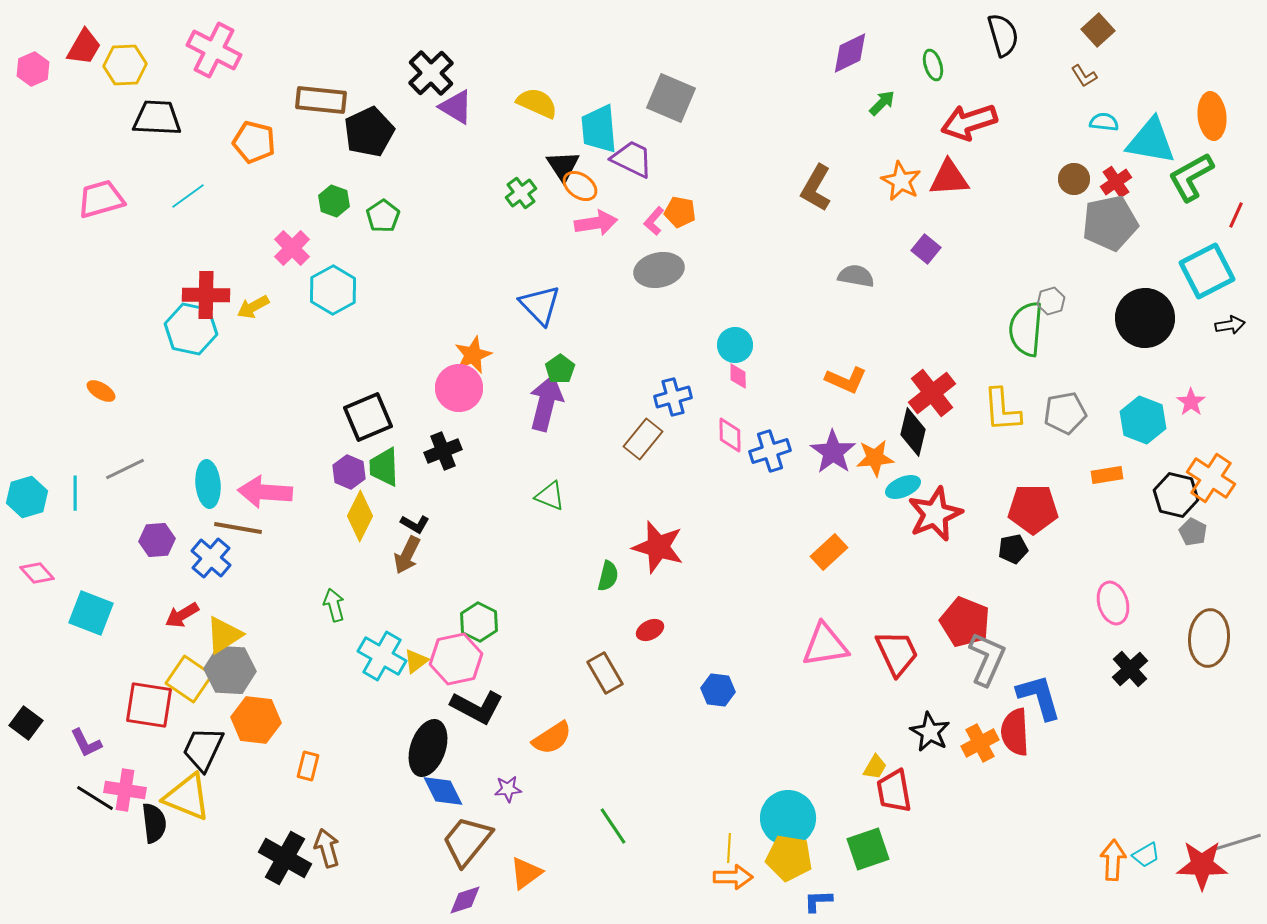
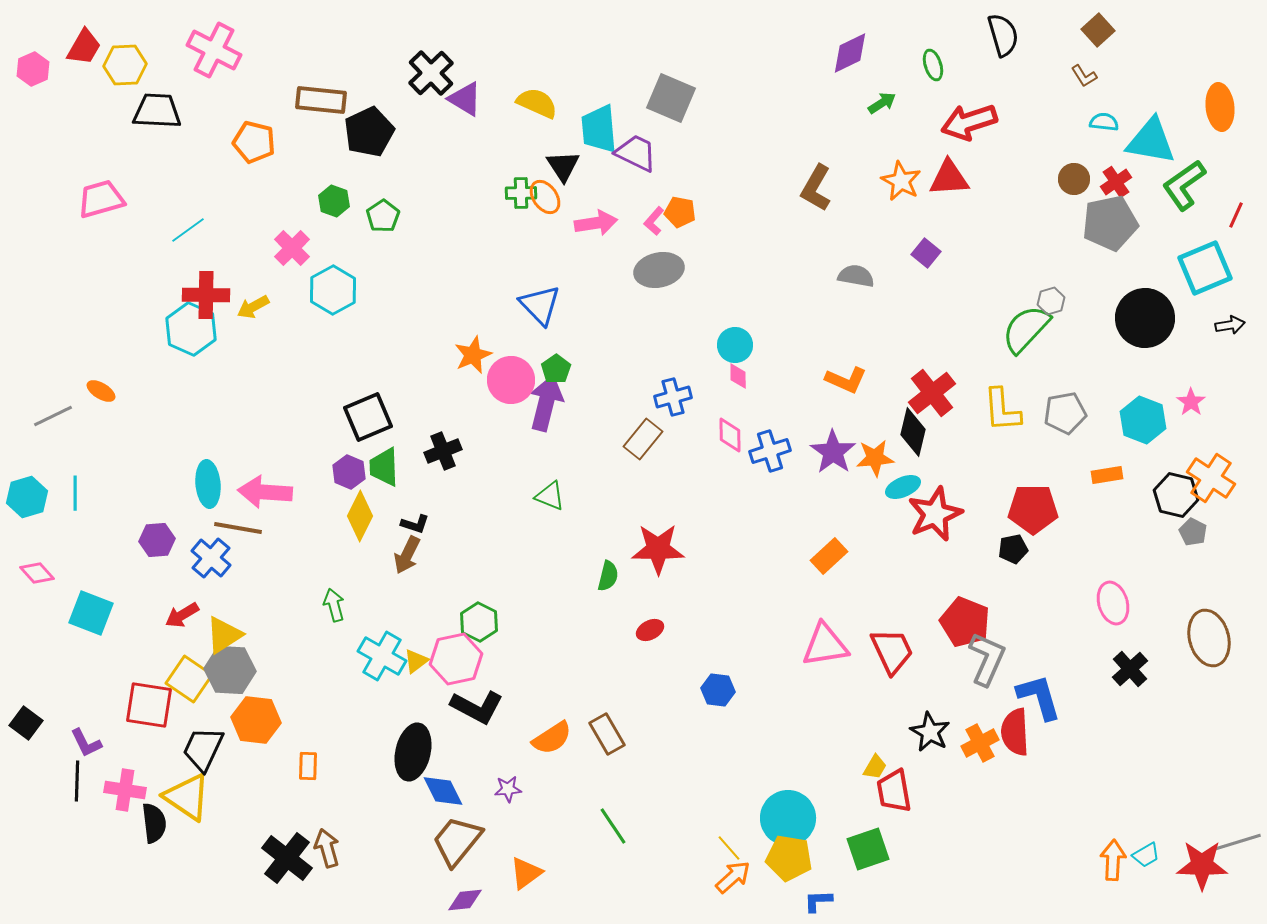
green arrow at (882, 103): rotated 12 degrees clockwise
purple triangle at (456, 107): moved 9 px right, 8 px up
orange ellipse at (1212, 116): moved 8 px right, 9 px up
black trapezoid at (157, 118): moved 7 px up
purple trapezoid at (632, 159): moved 4 px right, 6 px up
green L-shape at (1191, 177): moved 7 px left, 8 px down; rotated 6 degrees counterclockwise
orange ellipse at (580, 186): moved 35 px left, 11 px down; rotated 20 degrees clockwise
green cross at (521, 193): rotated 36 degrees clockwise
cyan line at (188, 196): moved 34 px down
purple square at (926, 249): moved 4 px down
cyan square at (1207, 271): moved 2 px left, 3 px up; rotated 4 degrees clockwise
cyan hexagon at (191, 329): rotated 12 degrees clockwise
green semicircle at (1026, 329): rotated 38 degrees clockwise
green pentagon at (560, 369): moved 4 px left
pink circle at (459, 388): moved 52 px right, 8 px up
gray line at (125, 469): moved 72 px left, 53 px up
black L-shape at (415, 524): rotated 12 degrees counterclockwise
red star at (658, 547): moved 2 px down; rotated 16 degrees counterclockwise
orange rectangle at (829, 552): moved 4 px down
brown ellipse at (1209, 638): rotated 20 degrees counterclockwise
red trapezoid at (897, 653): moved 5 px left, 2 px up
brown rectangle at (605, 673): moved 2 px right, 61 px down
black ellipse at (428, 748): moved 15 px left, 4 px down; rotated 6 degrees counterclockwise
orange rectangle at (308, 766): rotated 12 degrees counterclockwise
yellow triangle at (187, 797): rotated 12 degrees clockwise
black line at (95, 798): moved 18 px left, 17 px up; rotated 60 degrees clockwise
brown trapezoid at (467, 841): moved 10 px left
yellow line at (729, 848): rotated 44 degrees counterclockwise
black cross at (285, 858): moved 2 px right; rotated 9 degrees clockwise
orange arrow at (733, 877): rotated 42 degrees counterclockwise
purple diamond at (465, 900): rotated 12 degrees clockwise
